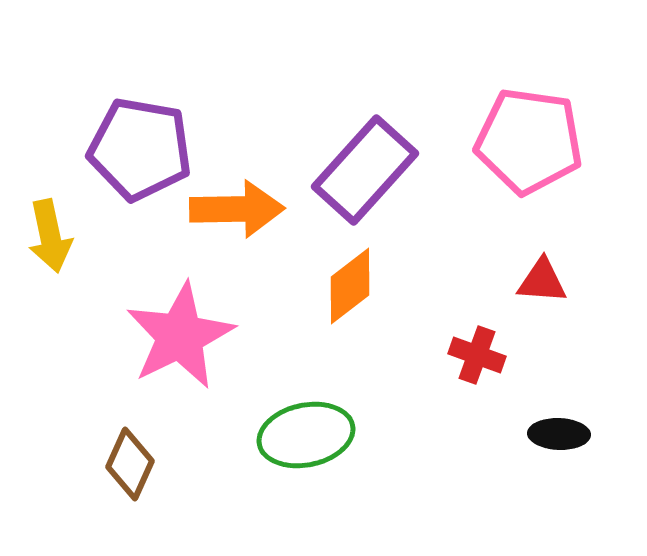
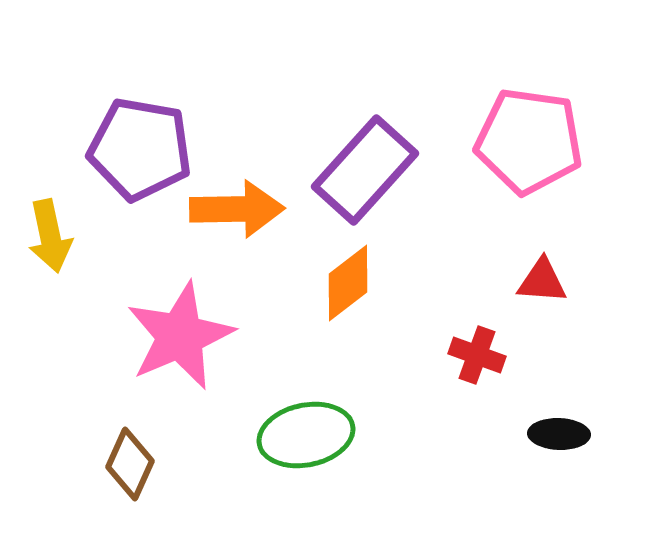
orange diamond: moved 2 px left, 3 px up
pink star: rotated 3 degrees clockwise
